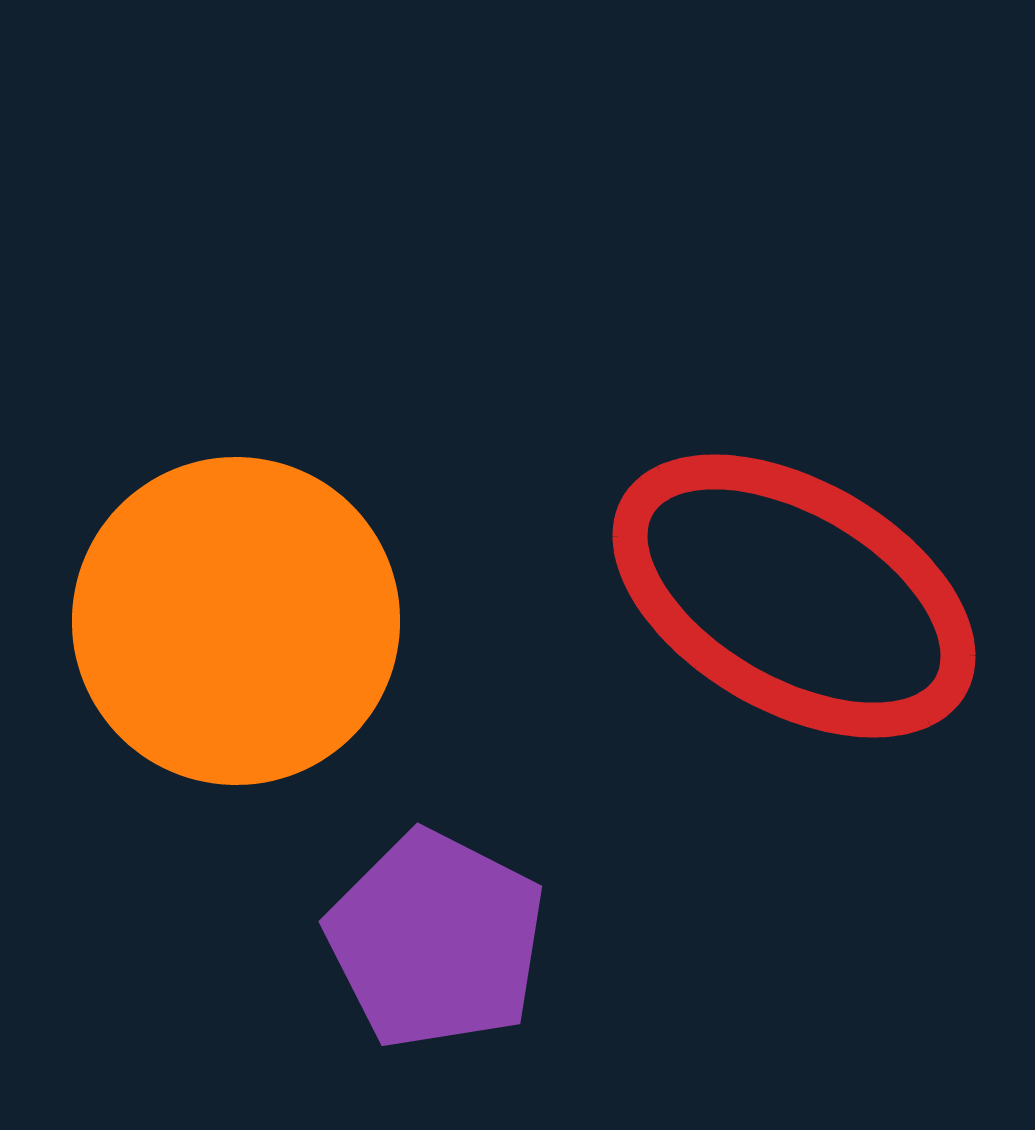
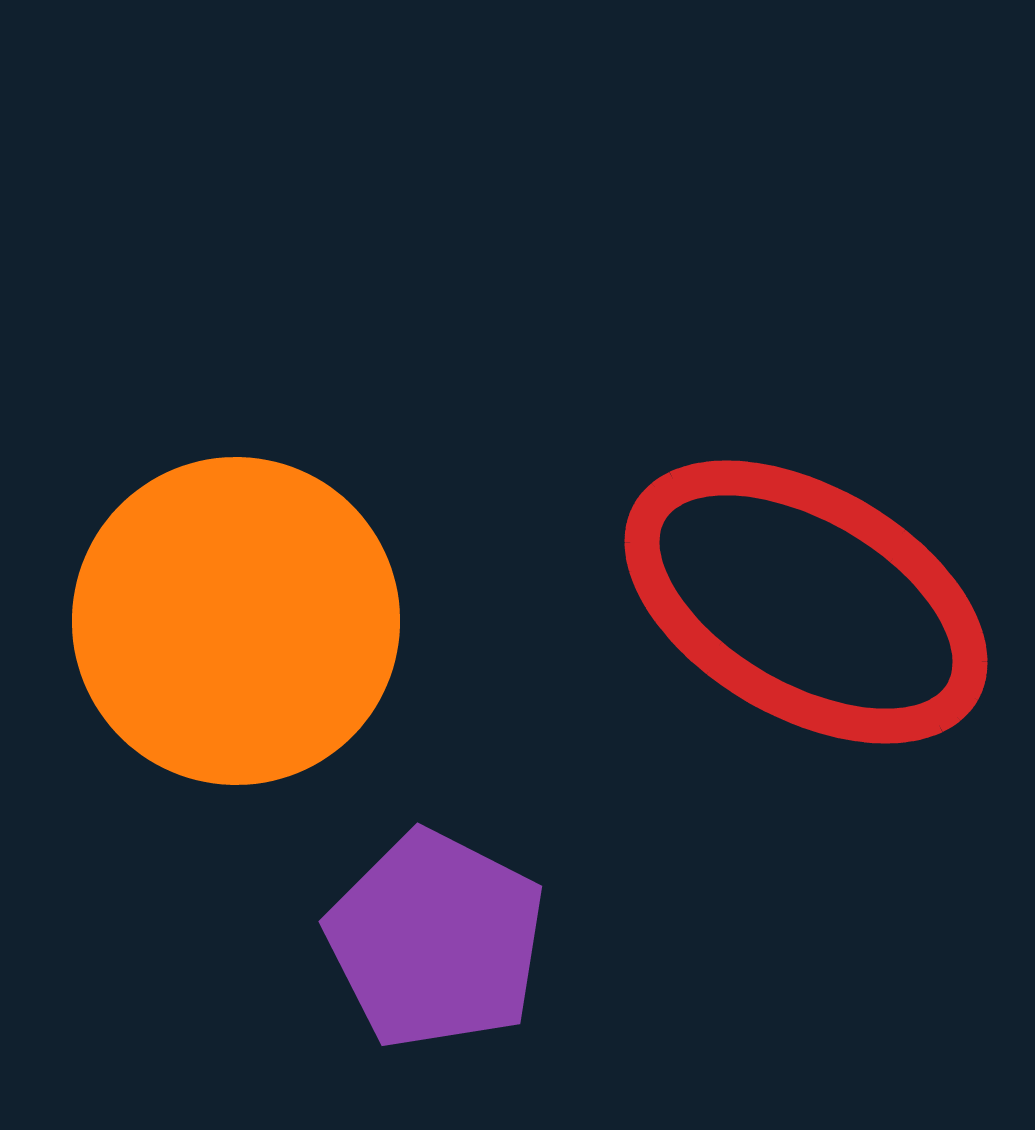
red ellipse: moved 12 px right, 6 px down
